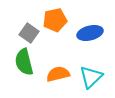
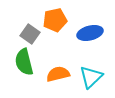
gray square: moved 1 px right, 1 px down
